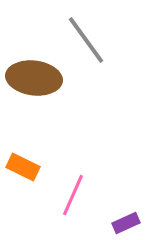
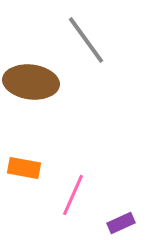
brown ellipse: moved 3 px left, 4 px down
orange rectangle: moved 1 px right, 1 px down; rotated 16 degrees counterclockwise
purple rectangle: moved 5 px left
